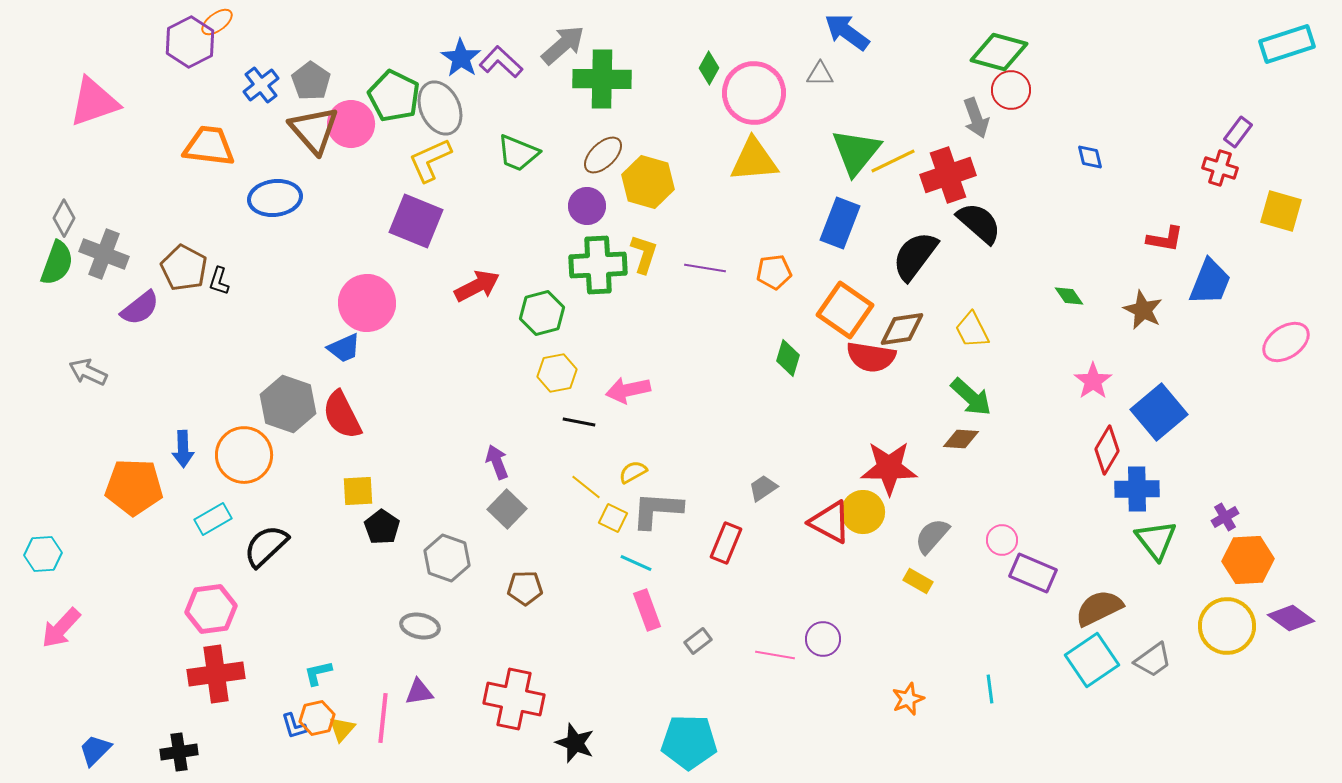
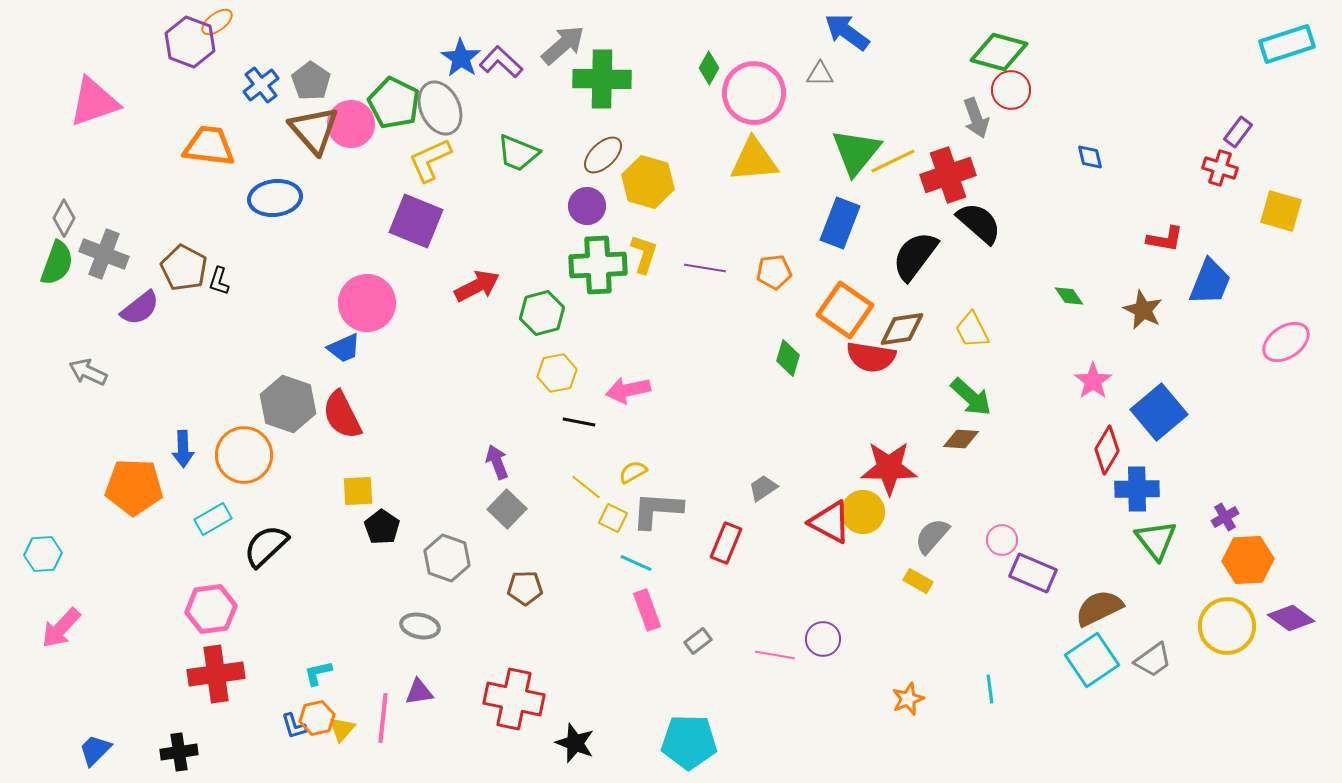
purple hexagon at (190, 42): rotated 12 degrees counterclockwise
green pentagon at (394, 96): moved 7 px down
